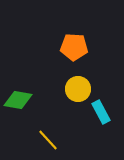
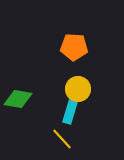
green diamond: moved 1 px up
cyan rectangle: moved 31 px left; rotated 45 degrees clockwise
yellow line: moved 14 px right, 1 px up
